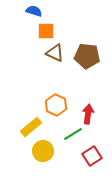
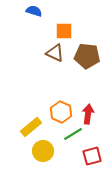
orange square: moved 18 px right
orange hexagon: moved 5 px right, 7 px down
red square: rotated 18 degrees clockwise
